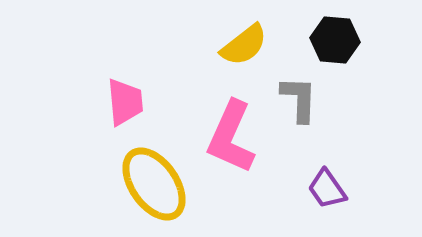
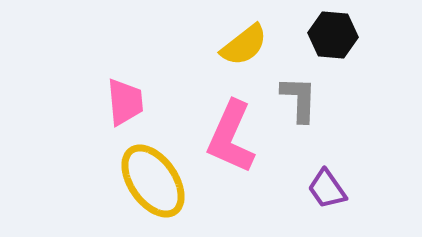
black hexagon: moved 2 px left, 5 px up
yellow ellipse: moved 1 px left, 3 px up
